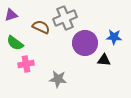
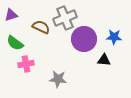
purple circle: moved 1 px left, 4 px up
